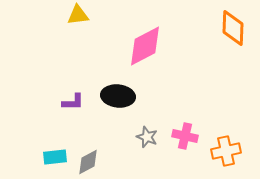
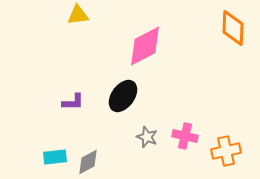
black ellipse: moved 5 px right; rotated 60 degrees counterclockwise
